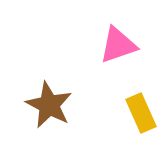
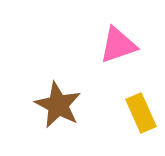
brown star: moved 9 px right
